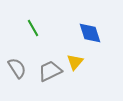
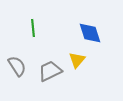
green line: rotated 24 degrees clockwise
yellow triangle: moved 2 px right, 2 px up
gray semicircle: moved 2 px up
